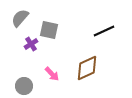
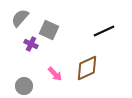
gray square: rotated 12 degrees clockwise
purple cross: rotated 32 degrees counterclockwise
pink arrow: moved 3 px right
